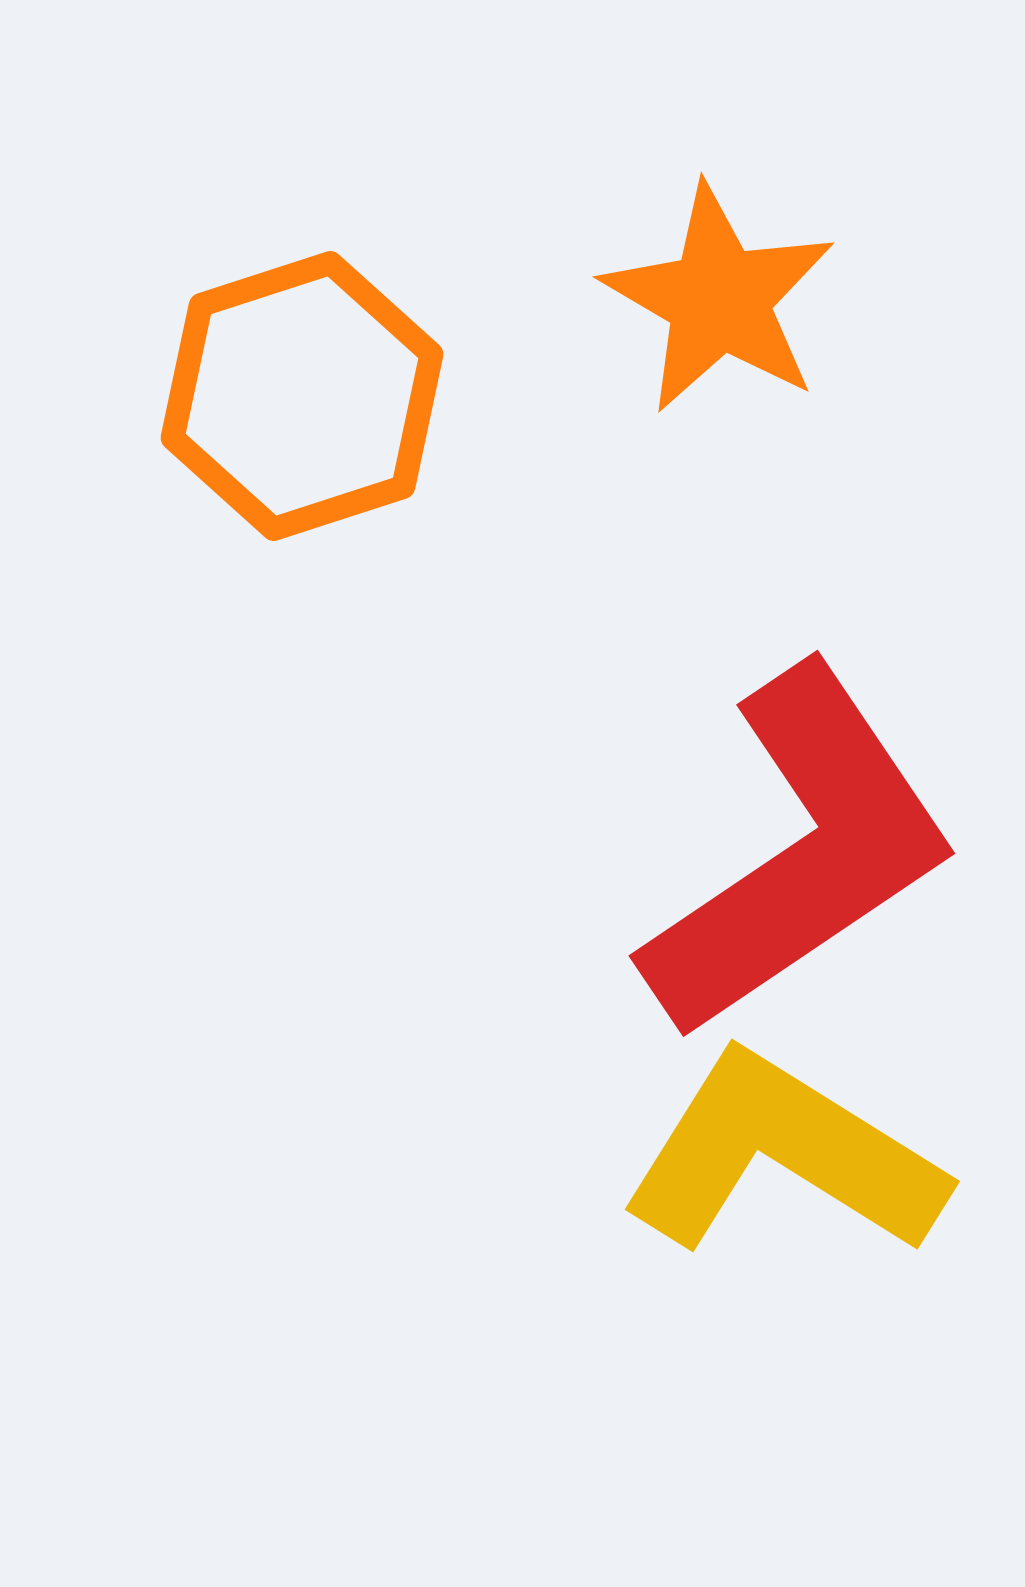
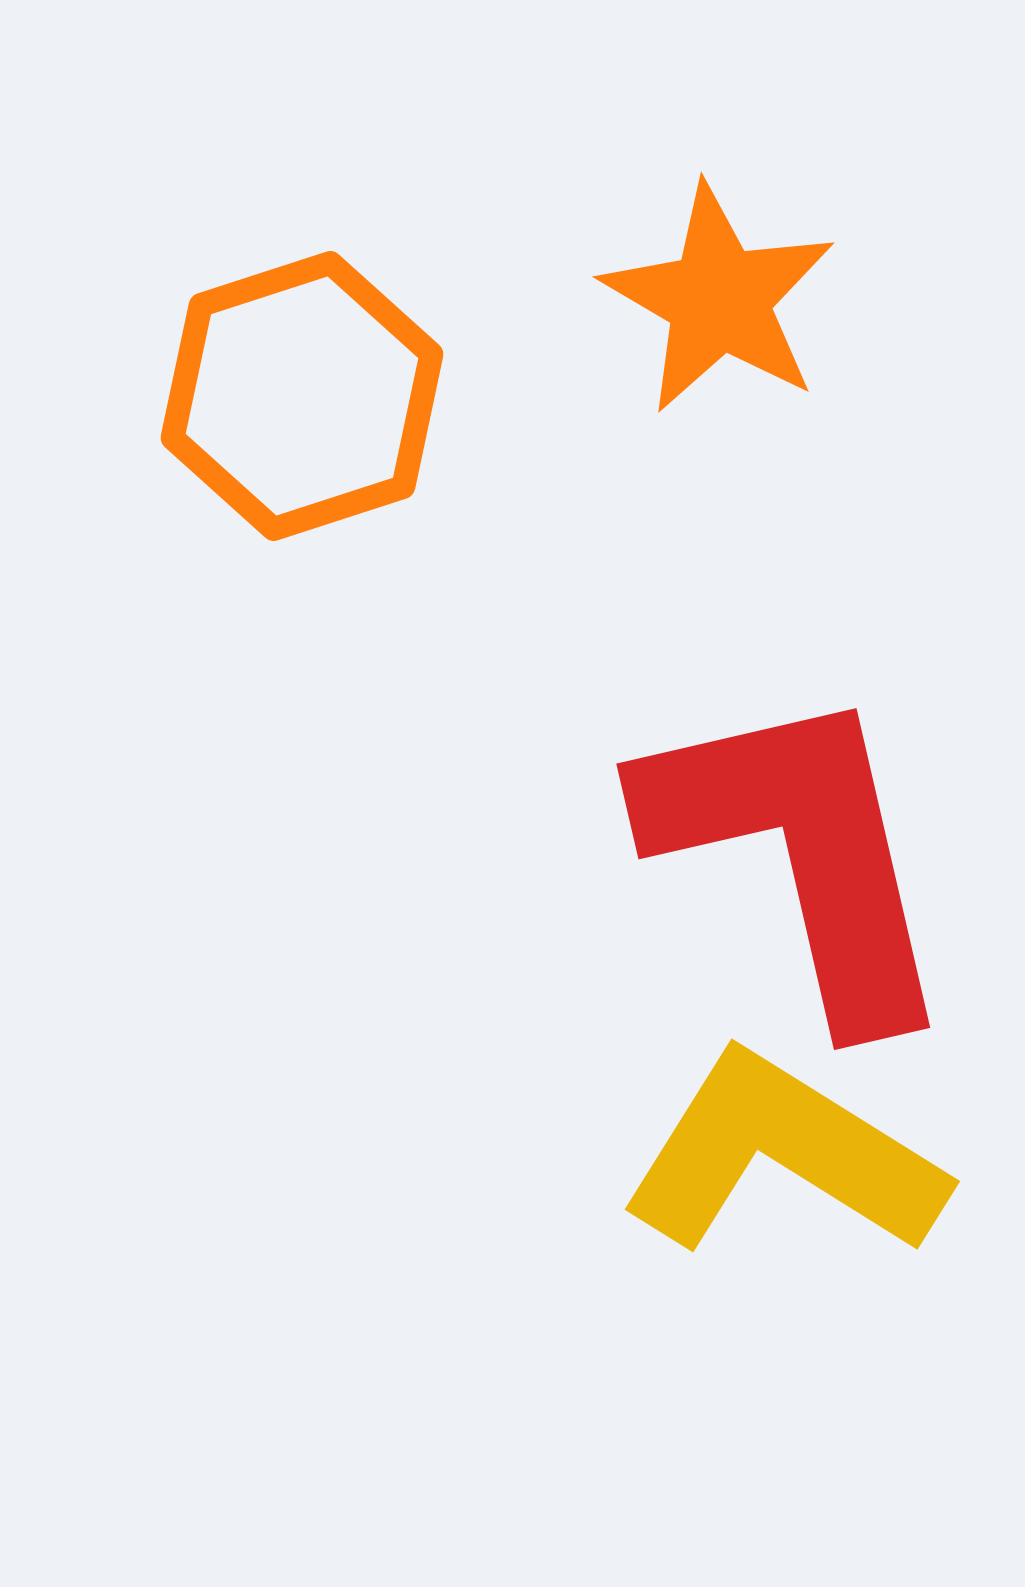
red L-shape: rotated 69 degrees counterclockwise
